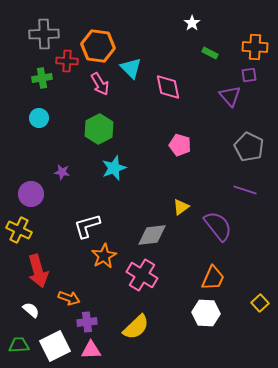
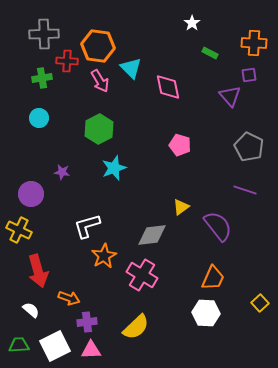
orange cross: moved 1 px left, 4 px up
pink arrow: moved 3 px up
